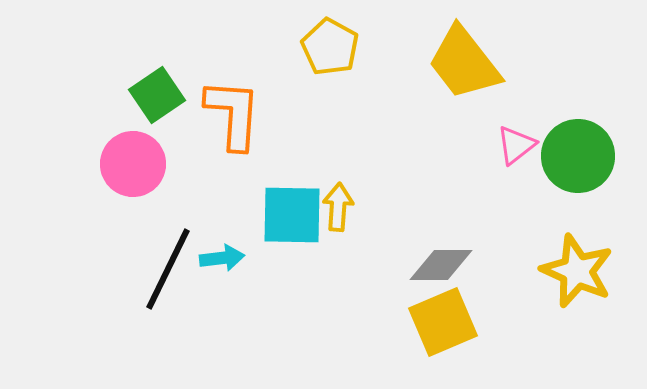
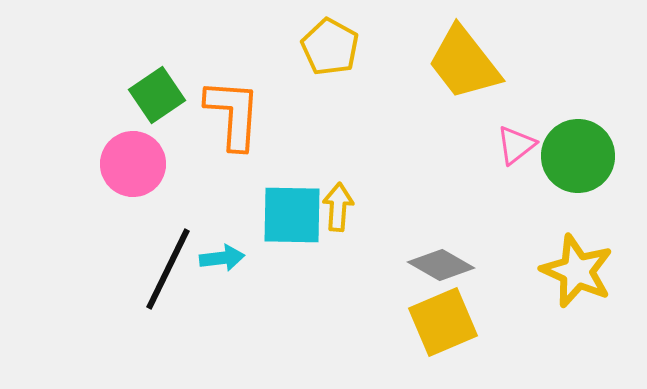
gray diamond: rotated 30 degrees clockwise
